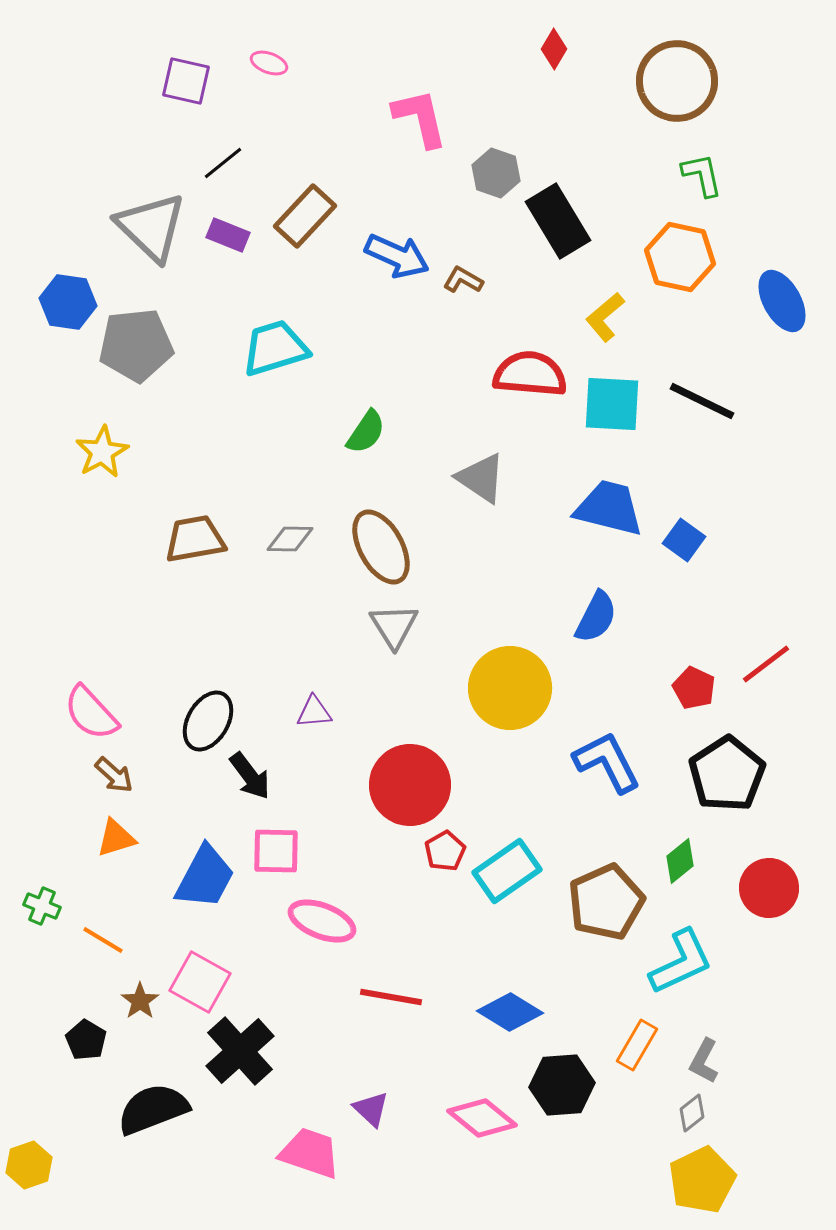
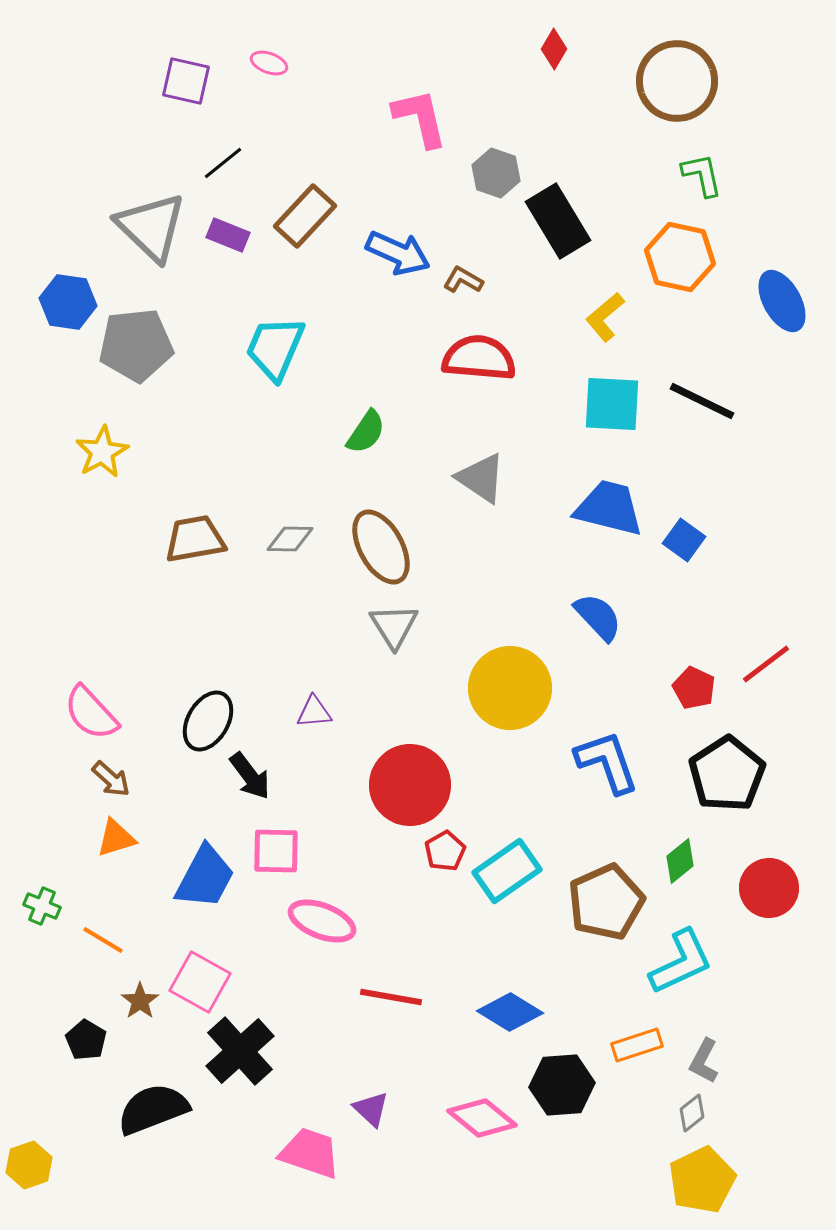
blue arrow at (397, 256): moved 1 px right, 3 px up
cyan trapezoid at (275, 348): rotated 50 degrees counterclockwise
red semicircle at (530, 374): moved 51 px left, 16 px up
blue semicircle at (596, 617): moved 2 px right; rotated 70 degrees counterclockwise
blue L-shape at (607, 762): rotated 8 degrees clockwise
brown arrow at (114, 775): moved 3 px left, 4 px down
orange rectangle at (637, 1045): rotated 42 degrees clockwise
